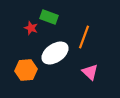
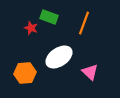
orange line: moved 14 px up
white ellipse: moved 4 px right, 4 px down
orange hexagon: moved 1 px left, 3 px down
